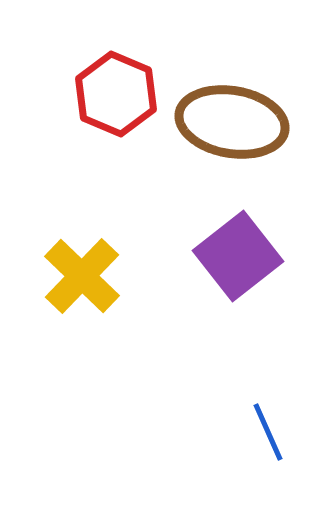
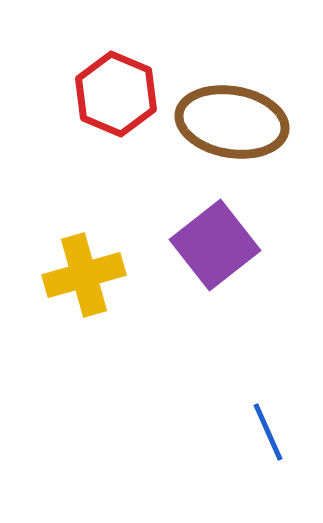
purple square: moved 23 px left, 11 px up
yellow cross: moved 2 px right, 1 px up; rotated 30 degrees clockwise
